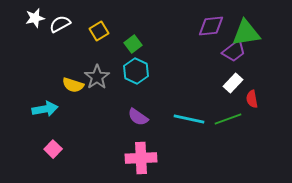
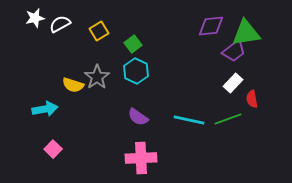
cyan line: moved 1 px down
